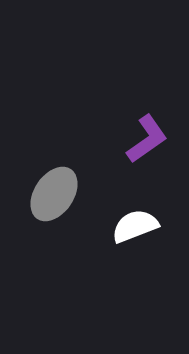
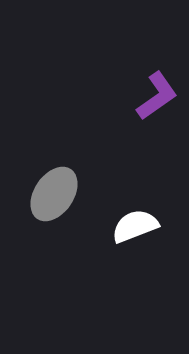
purple L-shape: moved 10 px right, 43 px up
